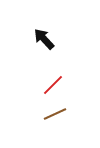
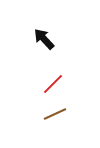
red line: moved 1 px up
